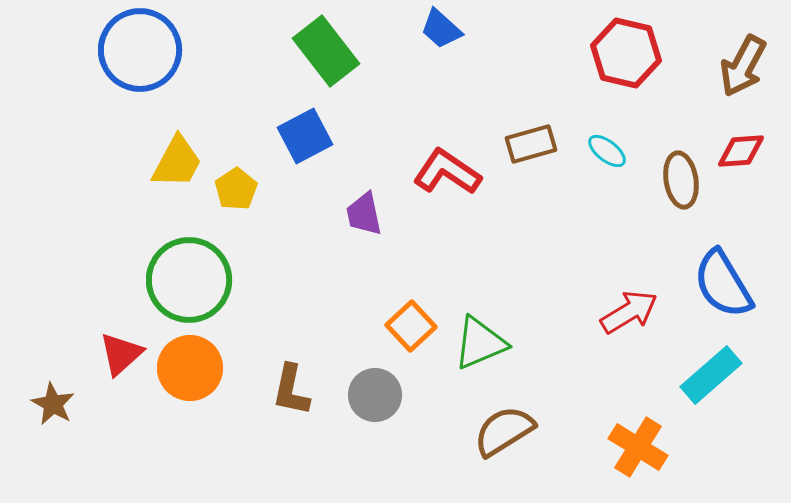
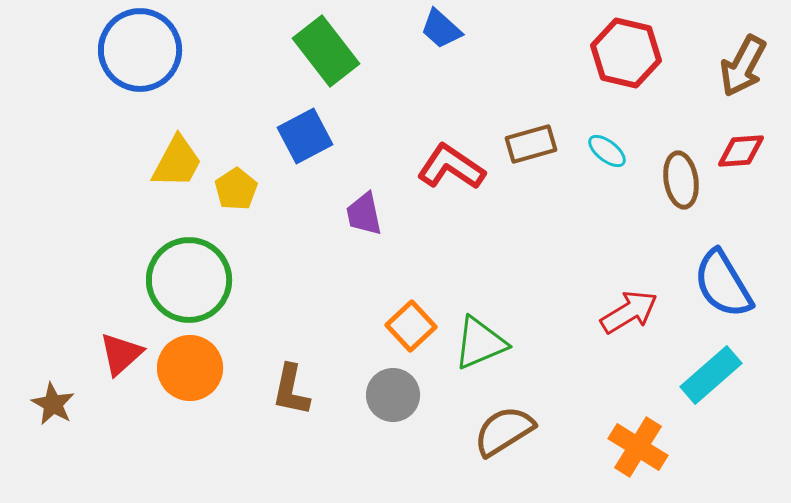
red L-shape: moved 4 px right, 5 px up
gray circle: moved 18 px right
